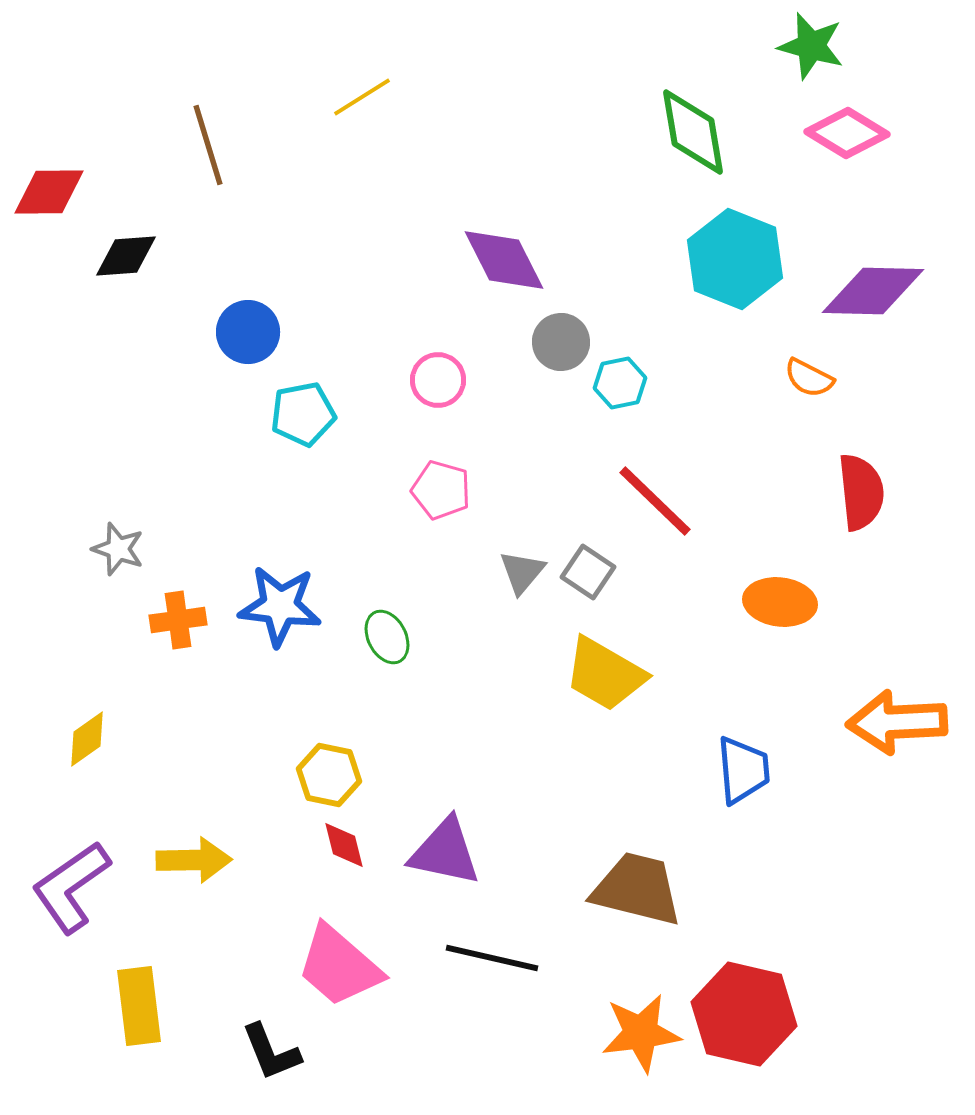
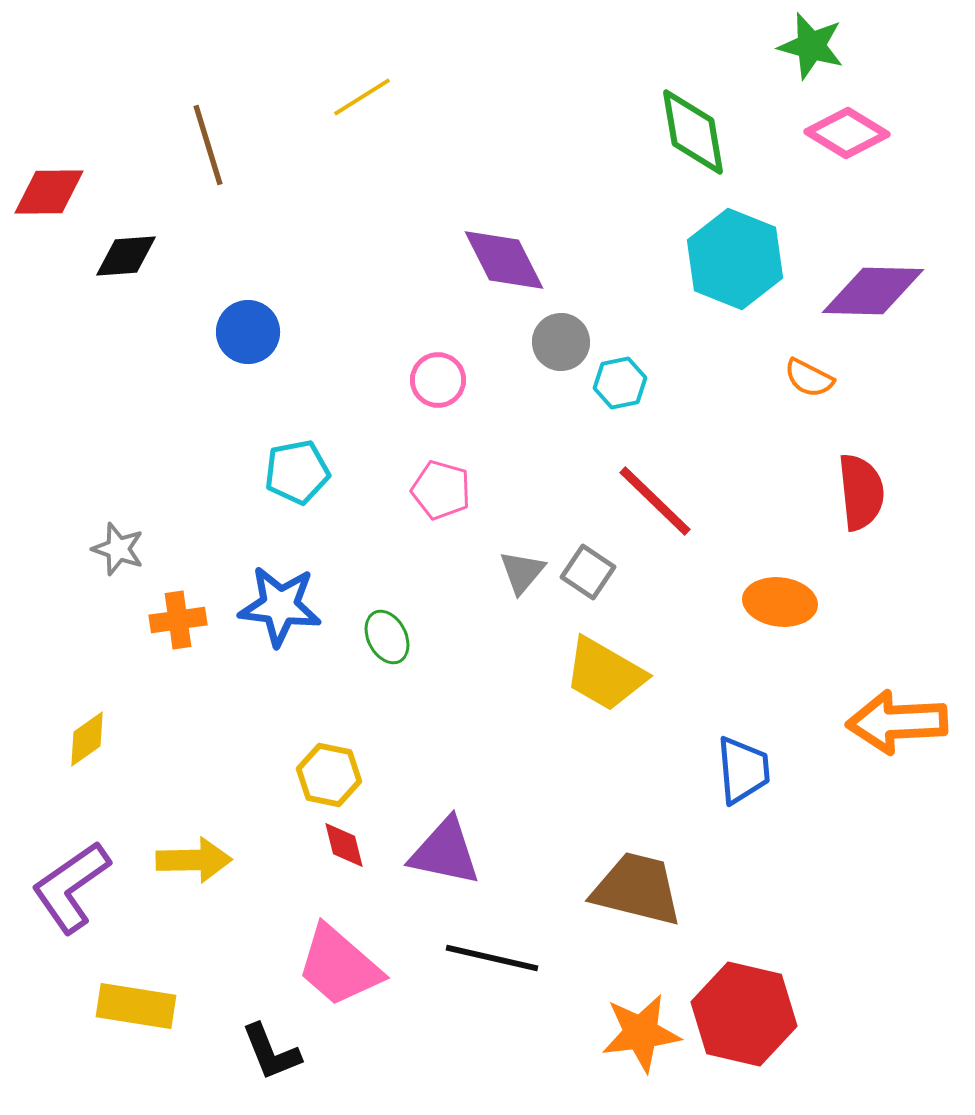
cyan pentagon at (303, 414): moved 6 px left, 58 px down
yellow rectangle at (139, 1006): moved 3 px left; rotated 74 degrees counterclockwise
